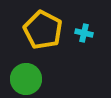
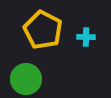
cyan cross: moved 2 px right, 4 px down; rotated 12 degrees counterclockwise
